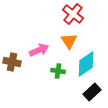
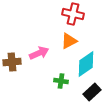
red cross: rotated 25 degrees counterclockwise
orange triangle: rotated 36 degrees clockwise
pink arrow: moved 3 px down
brown cross: rotated 18 degrees counterclockwise
green cross: moved 3 px right, 10 px down
